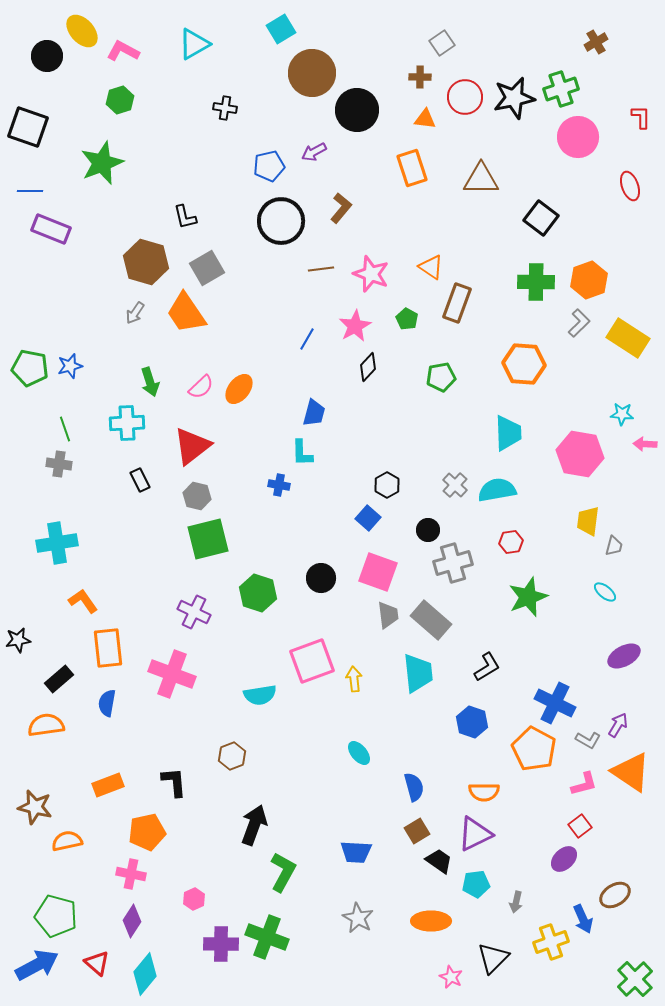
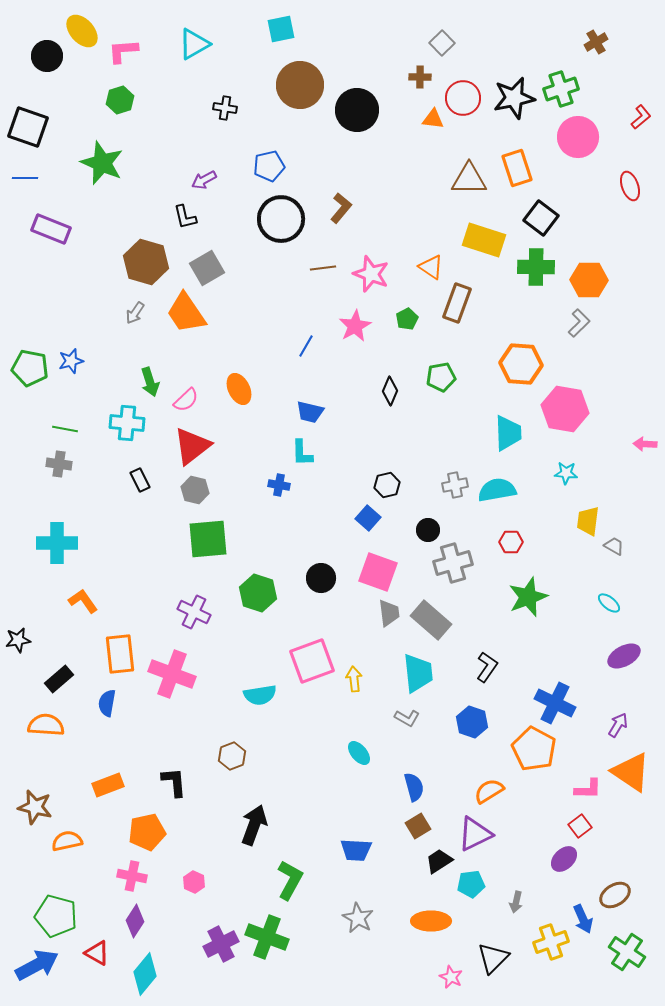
cyan square at (281, 29): rotated 20 degrees clockwise
gray square at (442, 43): rotated 10 degrees counterclockwise
pink L-shape at (123, 51): rotated 32 degrees counterclockwise
brown circle at (312, 73): moved 12 px left, 12 px down
red circle at (465, 97): moved 2 px left, 1 px down
red L-shape at (641, 117): rotated 50 degrees clockwise
orange triangle at (425, 119): moved 8 px right
purple arrow at (314, 152): moved 110 px left, 28 px down
green star at (102, 163): rotated 27 degrees counterclockwise
orange rectangle at (412, 168): moved 105 px right
brown triangle at (481, 179): moved 12 px left
blue line at (30, 191): moved 5 px left, 13 px up
black circle at (281, 221): moved 2 px up
brown line at (321, 269): moved 2 px right, 1 px up
orange hexagon at (589, 280): rotated 21 degrees clockwise
green cross at (536, 282): moved 15 px up
green pentagon at (407, 319): rotated 15 degrees clockwise
yellow rectangle at (628, 338): moved 144 px left, 98 px up; rotated 15 degrees counterclockwise
blue line at (307, 339): moved 1 px left, 7 px down
orange hexagon at (524, 364): moved 3 px left
blue star at (70, 366): moved 1 px right, 5 px up
black diamond at (368, 367): moved 22 px right, 24 px down; rotated 20 degrees counterclockwise
pink semicircle at (201, 387): moved 15 px left, 13 px down
orange ellipse at (239, 389): rotated 64 degrees counterclockwise
blue trapezoid at (314, 413): moved 4 px left, 1 px up; rotated 88 degrees clockwise
cyan star at (622, 414): moved 56 px left, 59 px down
cyan cross at (127, 423): rotated 8 degrees clockwise
green line at (65, 429): rotated 60 degrees counterclockwise
pink hexagon at (580, 454): moved 15 px left, 45 px up
black hexagon at (387, 485): rotated 15 degrees clockwise
gray cross at (455, 485): rotated 35 degrees clockwise
gray hexagon at (197, 496): moved 2 px left, 6 px up
green square at (208, 539): rotated 9 degrees clockwise
red hexagon at (511, 542): rotated 10 degrees clockwise
cyan cross at (57, 543): rotated 9 degrees clockwise
gray trapezoid at (614, 546): rotated 75 degrees counterclockwise
cyan ellipse at (605, 592): moved 4 px right, 11 px down
gray trapezoid at (388, 615): moved 1 px right, 2 px up
orange rectangle at (108, 648): moved 12 px right, 6 px down
black L-shape at (487, 667): rotated 24 degrees counterclockwise
orange semicircle at (46, 725): rotated 12 degrees clockwise
gray L-shape at (588, 740): moved 181 px left, 22 px up
pink L-shape at (584, 784): moved 4 px right, 5 px down; rotated 16 degrees clockwise
orange semicircle at (484, 792): moved 5 px right, 1 px up; rotated 148 degrees clockwise
brown square at (417, 831): moved 1 px right, 5 px up
blue trapezoid at (356, 852): moved 2 px up
black trapezoid at (439, 861): rotated 68 degrees counterclockwise
green L-shape at (283, 872): moved 7 px right, 8 px down
pink cross at (131, 874): moved 1 px right, 2 px down
cyan pentagon at (476, 884): moved 5 px left
pink hexagon at (194, 899): moved 17 px up; rotated 10 degrees counterclockwise
purple diamond at (132, 921): moved 3 px right
purple cross at (221, 944): rotated 28 degrees counterclockwise
red triangle at (97, 963): moved 10 px up; rotated 12 degrees counterclockwise
green cross at (635, 979): moved 8 px left, 27 px up; rotated 12 degrees counterclockwise
